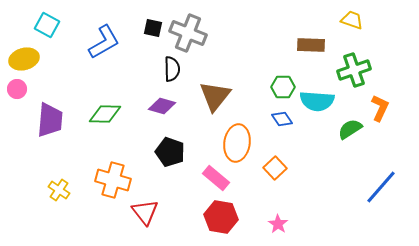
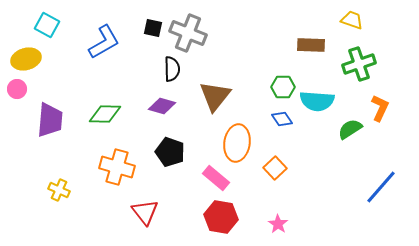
yellow ellipse: moved 2 px right
green cross: moved 5 px right, 6 px up
orange cross: moved 4 px right, 13 px up
yellow cross: rotated 10 degrees counterclockwise
